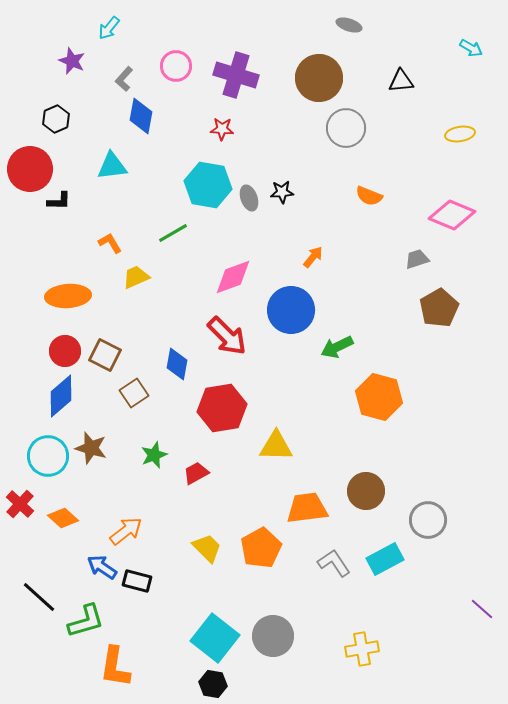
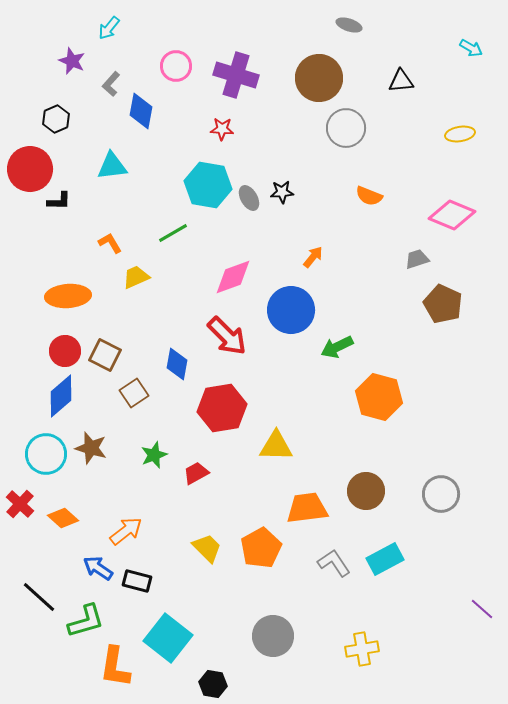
gray L-shape at (124, 79): moved 13 px left, 5 px down
blue diamond at (141, 116): moved 5 px up
gray ellipse at (249, 198): rotated 10 degrees counterclockwise
brown pentagon at (439, 308): moved 4 px right, 4 px up; rotated 18 degrees counterclockwise
cyan circle at (48, 456): moved 2 px left, 2 px up
gray circle at (428, 520): moved 13 px right, 26 px up
blue arrow at (102, 567): moved 4 px left, 1 px down
cyan square at (215, 638): moved 47 px left
